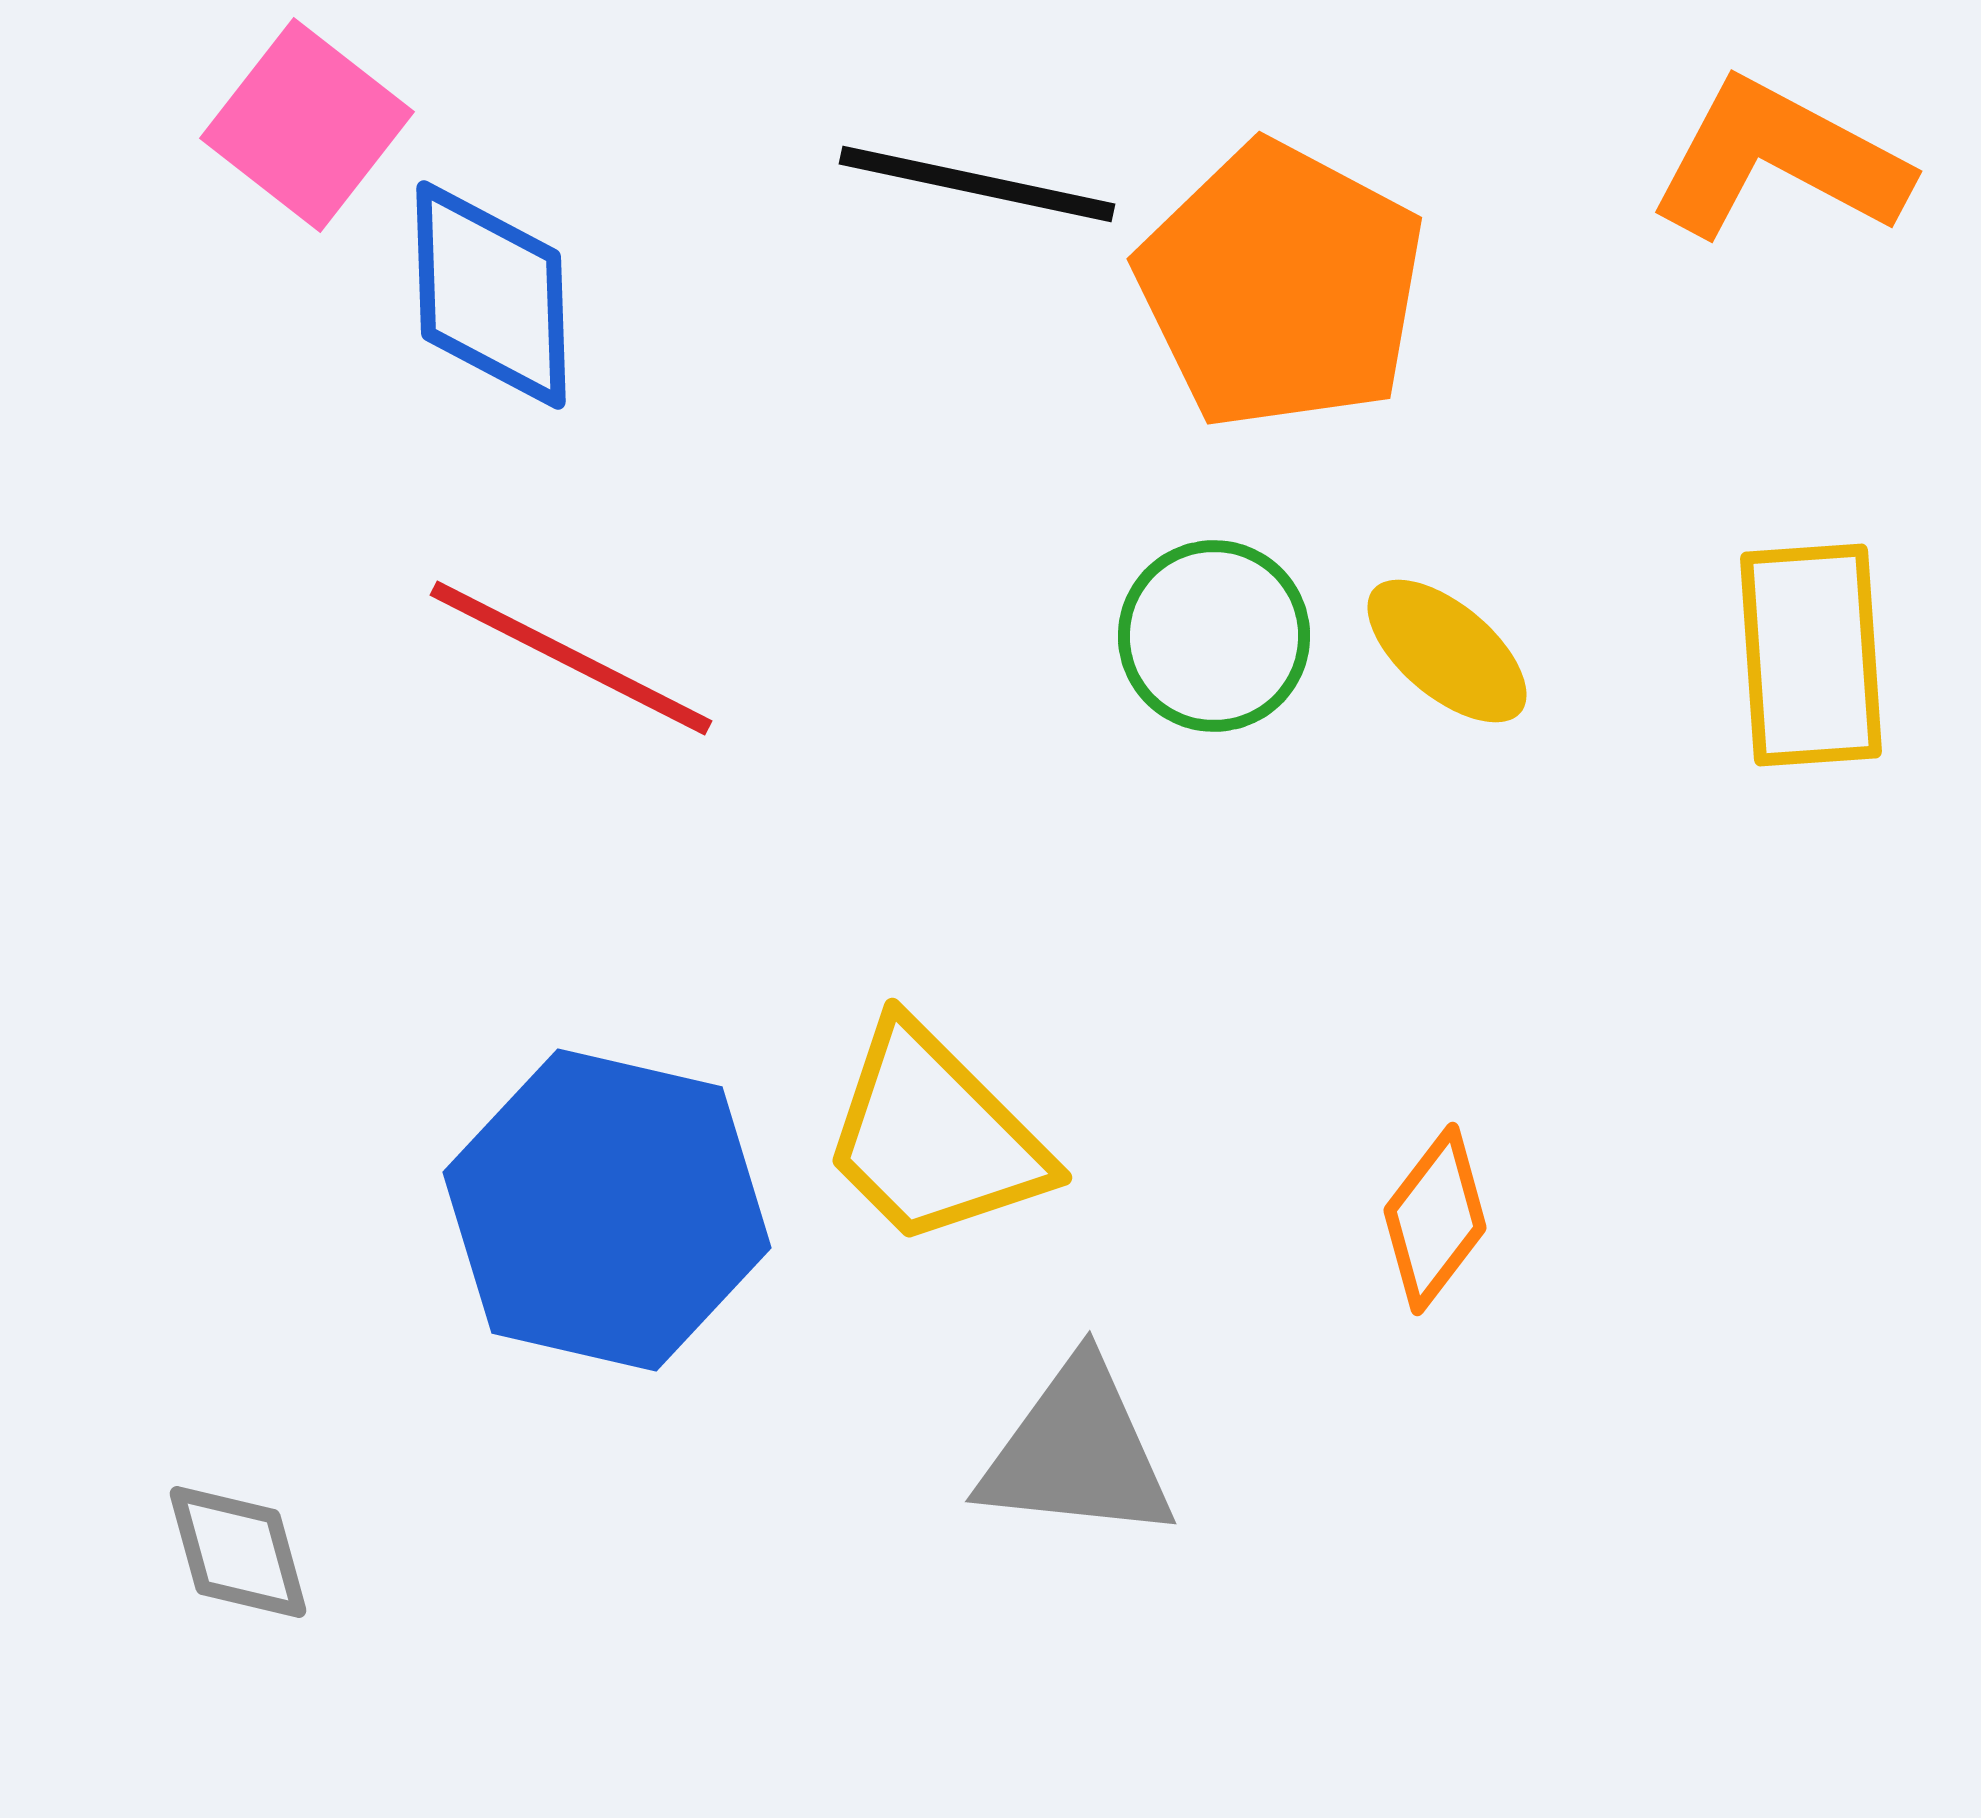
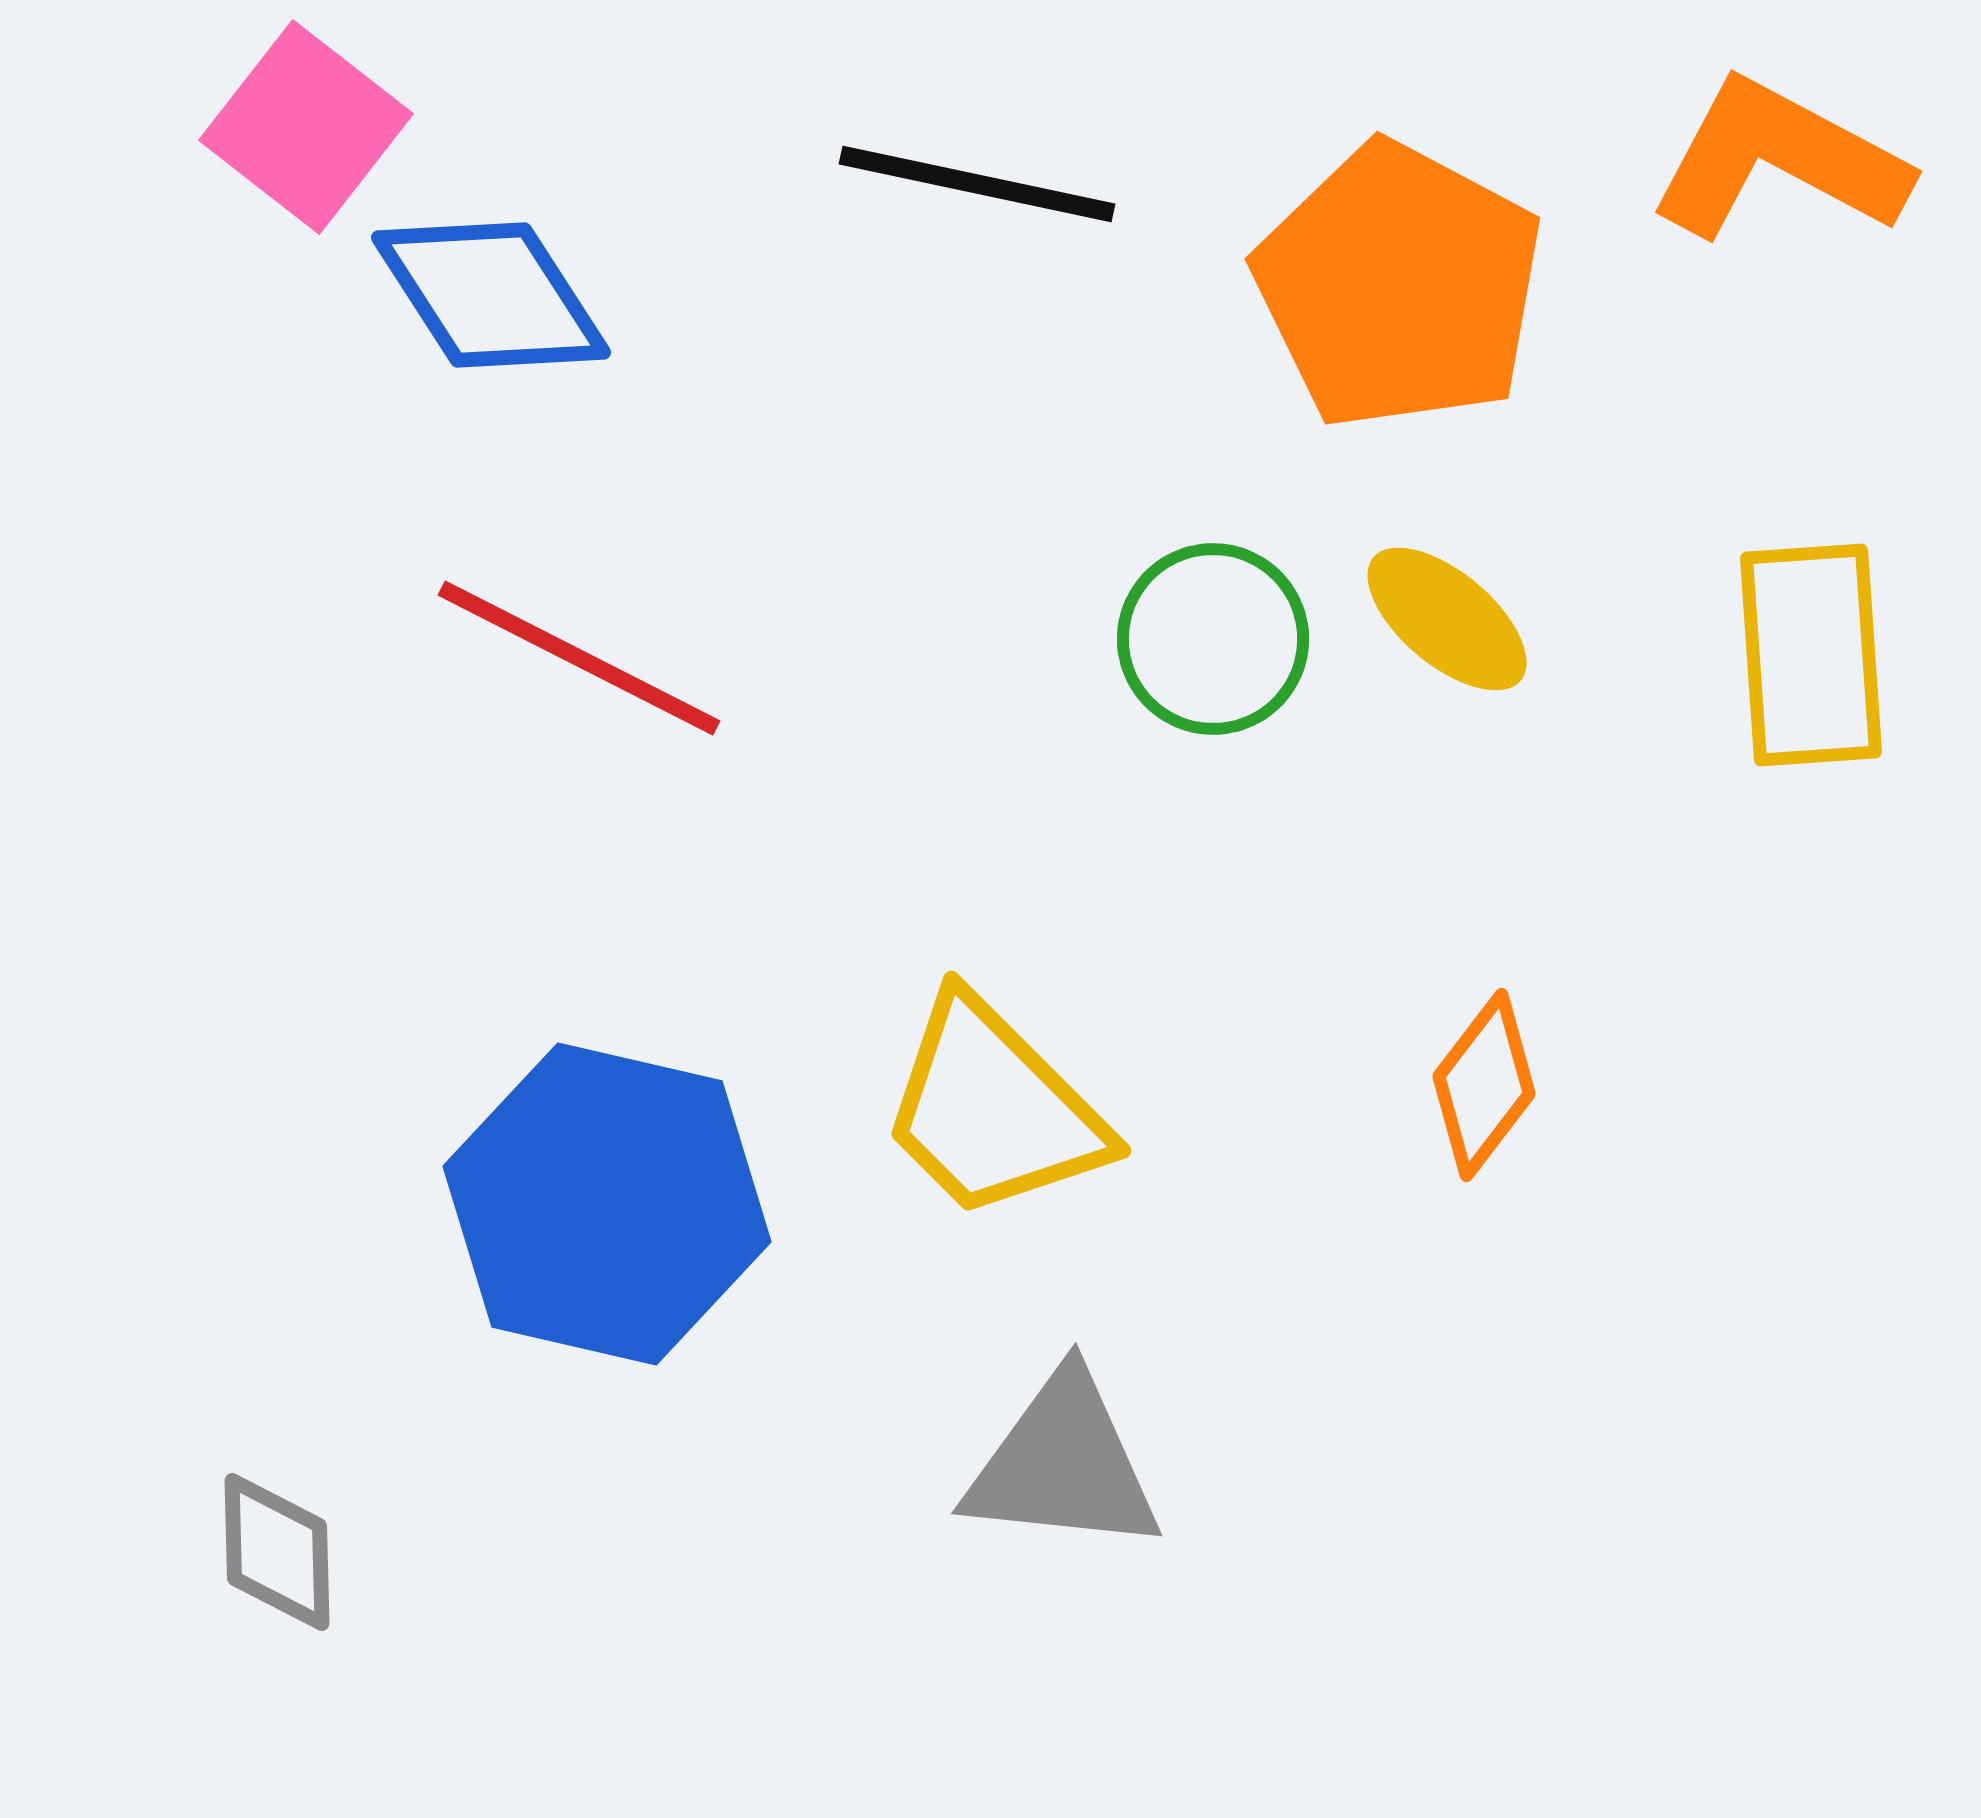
pink square: moved 1 px left, 2 px down
orange pentagon: moved 118 px right
blue diamond: rotated 31 degrees counterclockwise
green circle: moved 1 px left, 3 px down
yellow ellipse: moved 32 px up
red line: moved 8 px right
yellow trapezoid: moved 59 px right, 27 px up
blue hexagon: moved 6 px up
orange diamond: moved 49 px right, 134 px up
gray triangle: moved 14 px left, 12 px down
gray diamond: moved 39 px right; rotated 14 degrees clockwise
